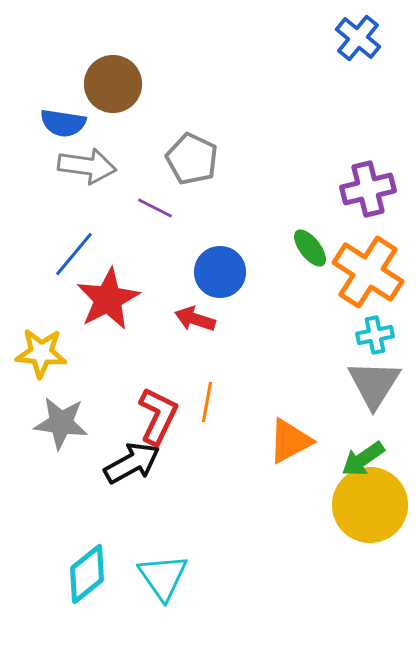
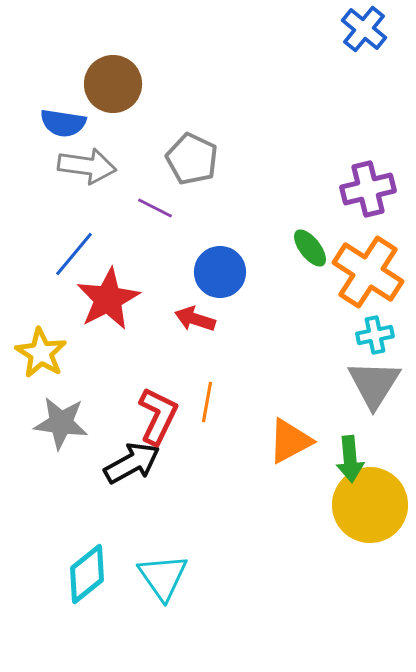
blue cross: moved 6 px right, 9 px up
yellow star: rotated 27 degrees clockwise
green arrow: moved 13 px left; rotated 60 degrees counterclockwise
